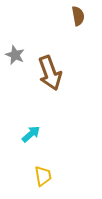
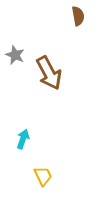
brown arrow: moved 1 px left; rotated 8 degrees counterclockwise
cyan arrow: moved 8 px left, 5 px down; rotated 30 degrees counterclockwise
yellow trapezoid: rotated 15 degrees counterclockwise
